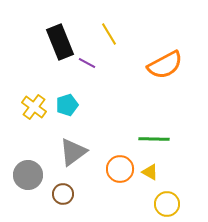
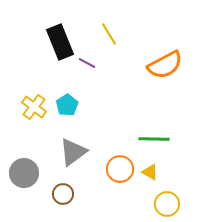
cyan pentagon: rotated 15 degrees counterclockwise
gray circle: moved 4 px left, 2 px up
